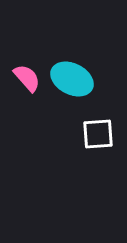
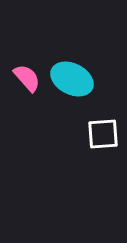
white square: moved 5 px right
